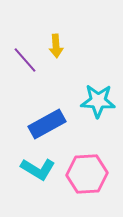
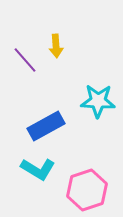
blue rectangle: moved 1 px left, 2 px down
pink hexagon: moved 16 px down; rotated 15 degrees counterclockwise
